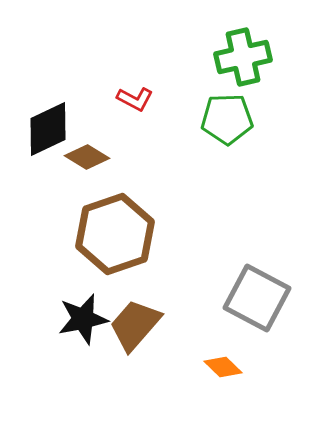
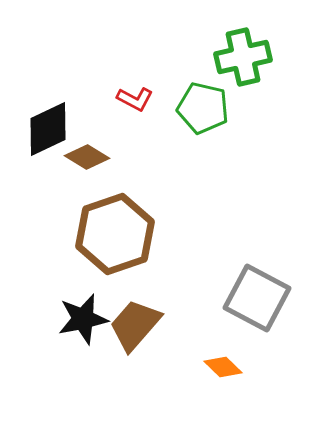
green pentagon: moved 24 px left, 11 px up; rotated 15 degrees clockwise
